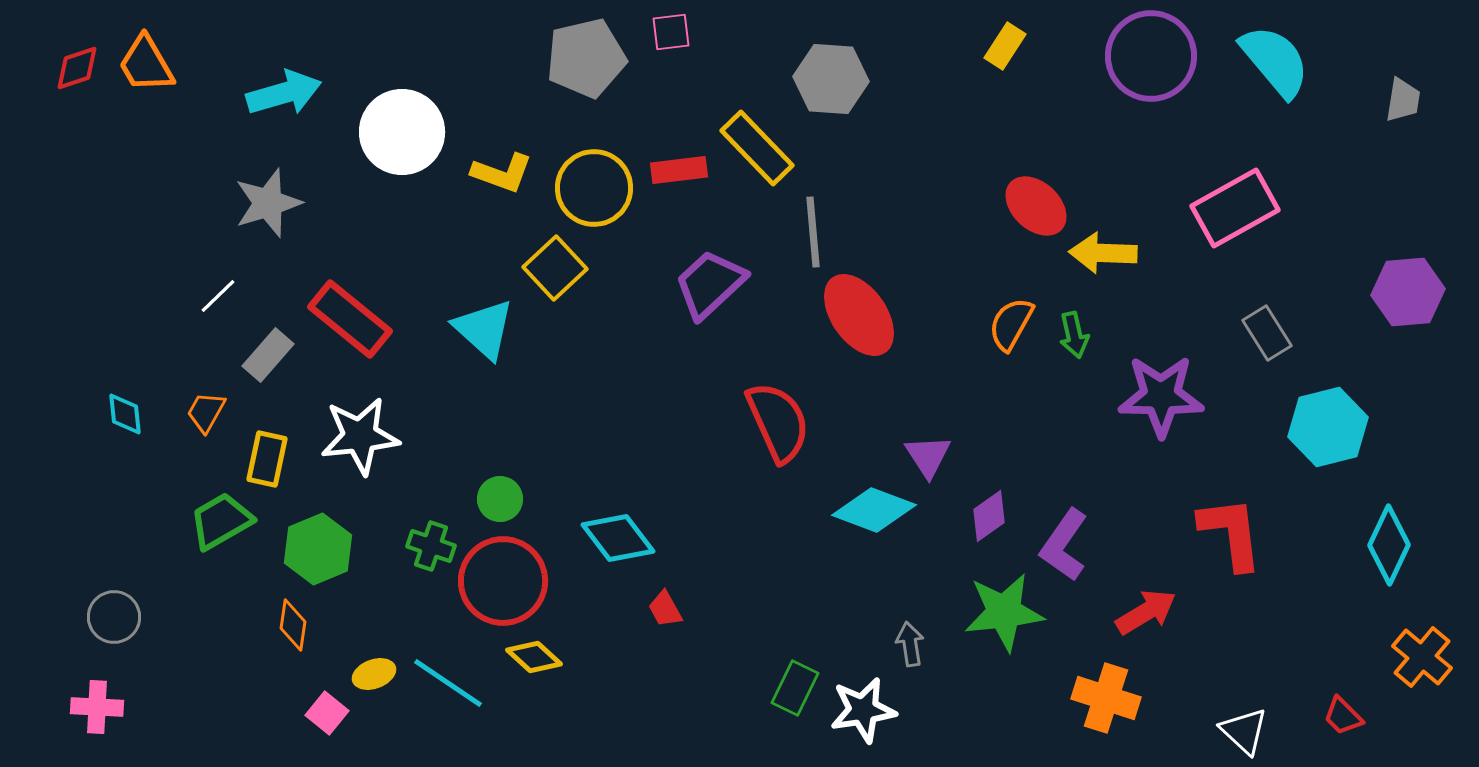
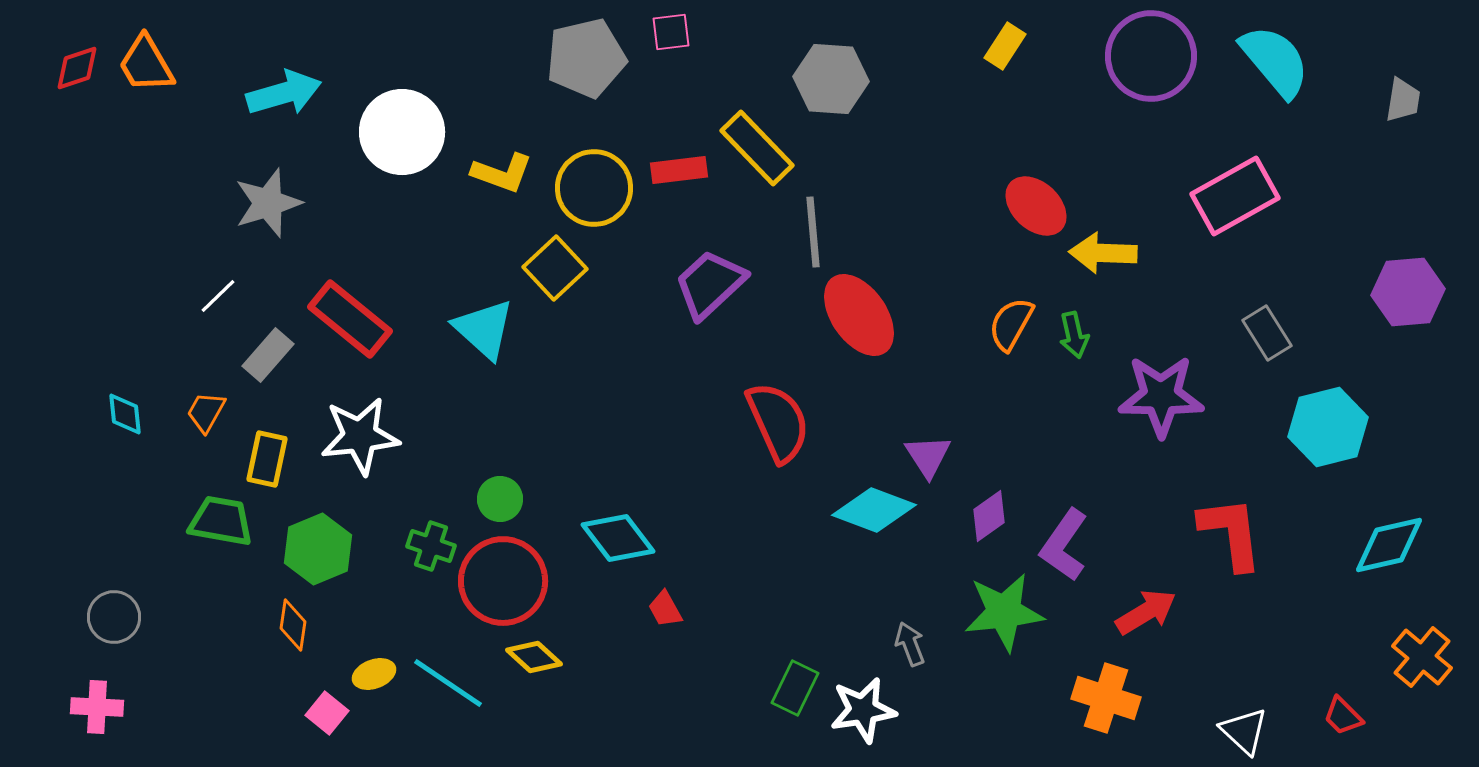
pink rectangle at (1235, 208): moved 12 px up
green trapezoid at (221, 521): rotated 40 degrees clockwise
cyan diamond at (1389, 545): rotated 52 degrees clockwise
gray arrow at (910, 644): rotated 12 degrees counterclockwise
